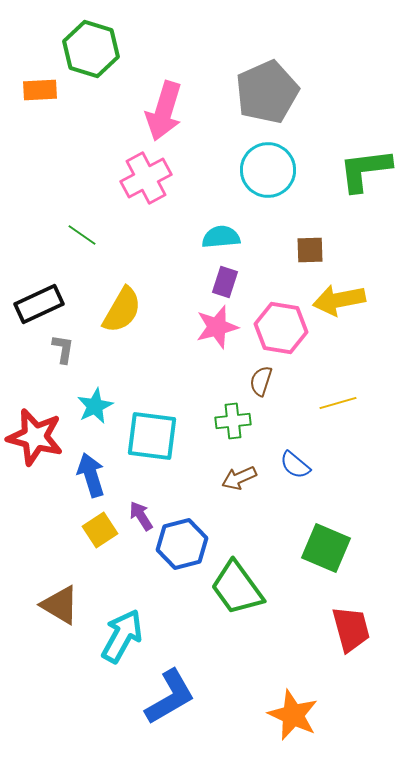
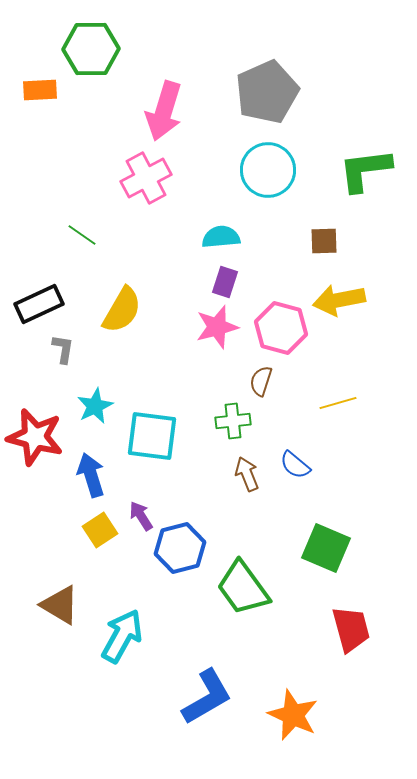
green hexagon: rotated 18 degrees counterclockwise
brown square: moved 14 px right, 9 px up
pink hexagon: rotated 6 degrees clockwise
brown arrow: moved 8 px right, 4 px up; rotated 92 degrees clockwise
blue hexagon: moved 2 px left, 4 px down
green trapezoid: moved 6 px right
blue L-shape: moved 37 px right
